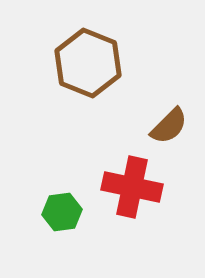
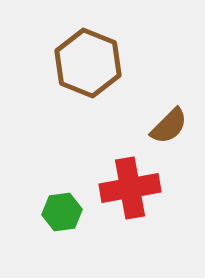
red cross: moved 2 px left, 1 px down; rotated 22 degrees counterclockwise
